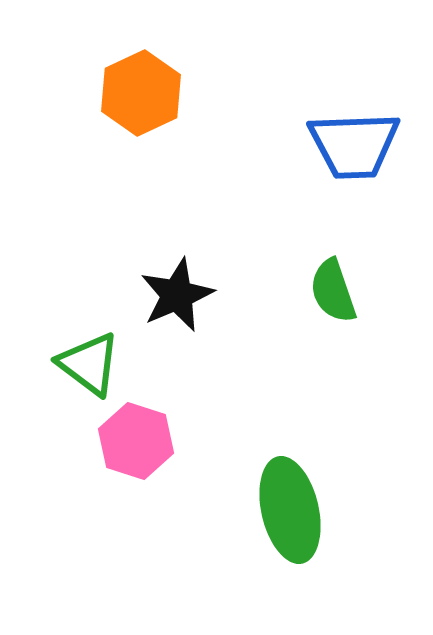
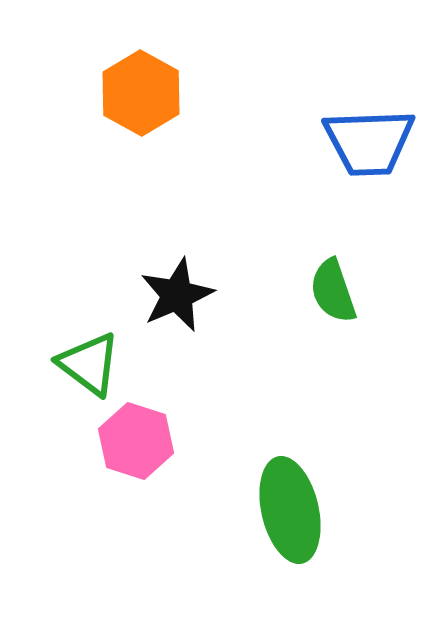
orange hexagon: rotated 6 degrees counterclockwise
blue trapezoid: moved 15 px right, 3 px up
